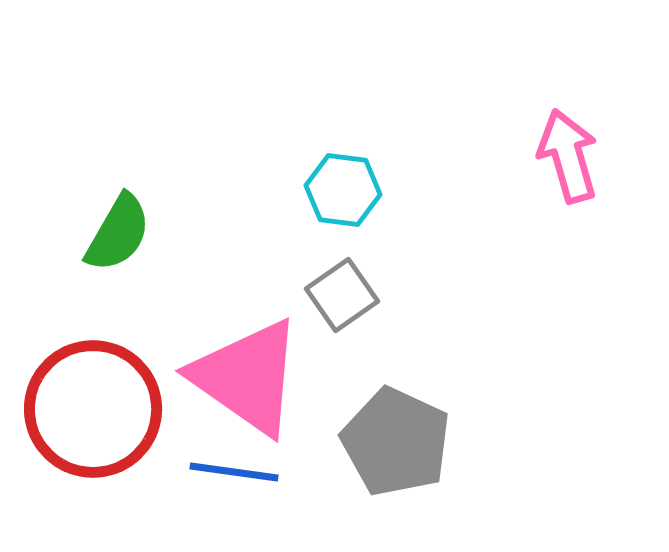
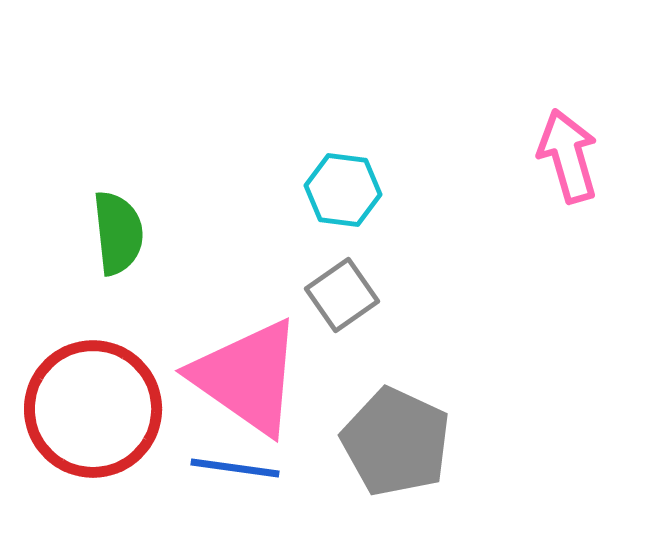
green semicircle: rotated 36 degrees counterclockwise
blue line: moved 1 px right, 4 px up
